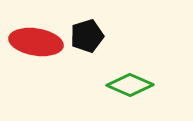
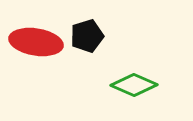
green diamond: moved 4 px right
